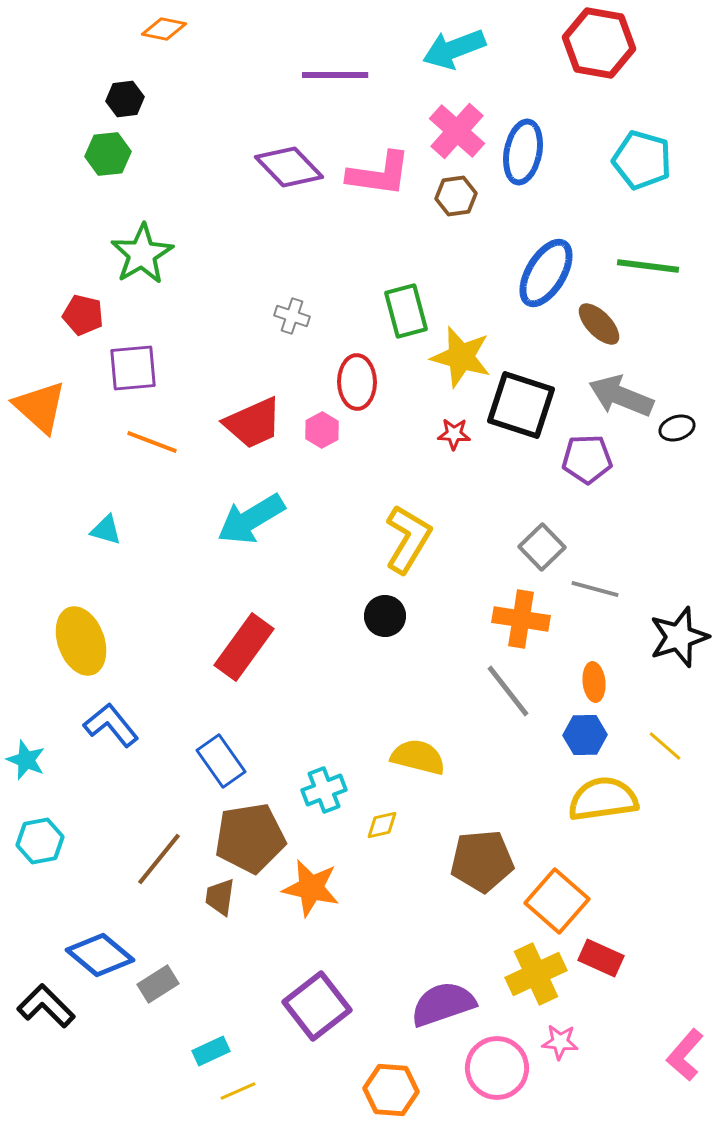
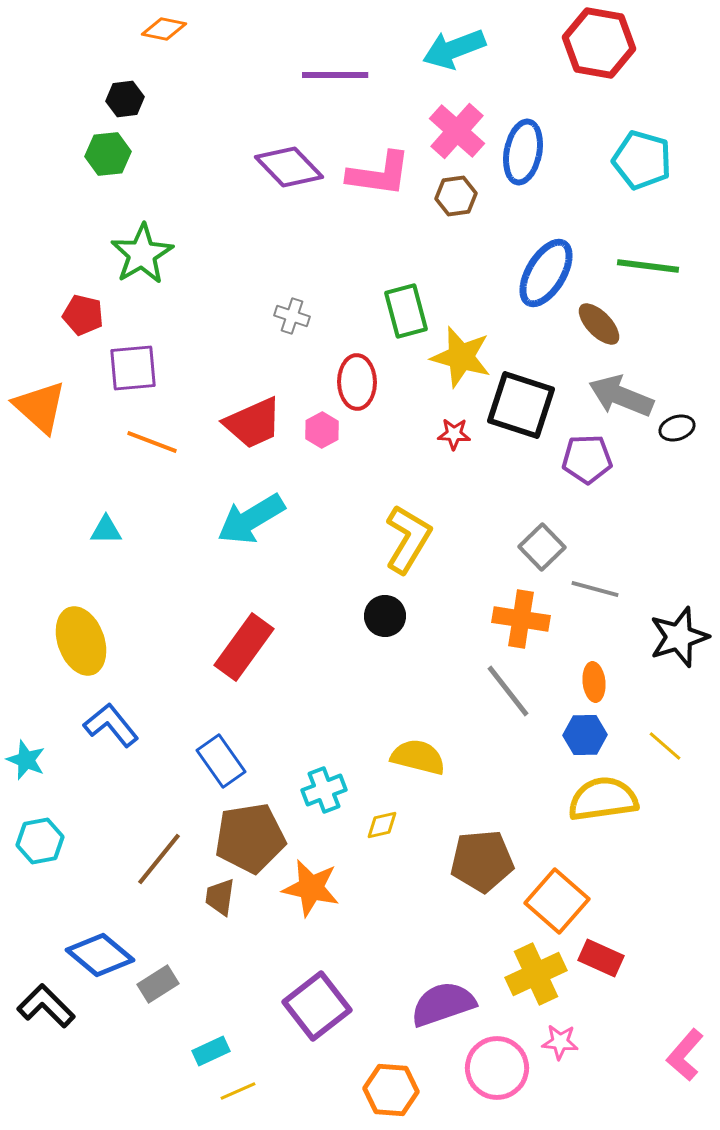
cyan triangle at (106, 530): rotated 16 degrees counterclockwise
